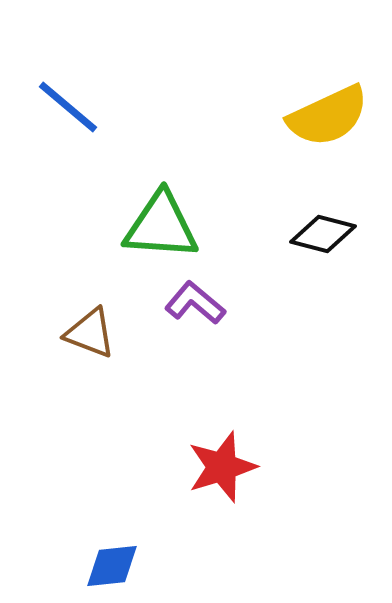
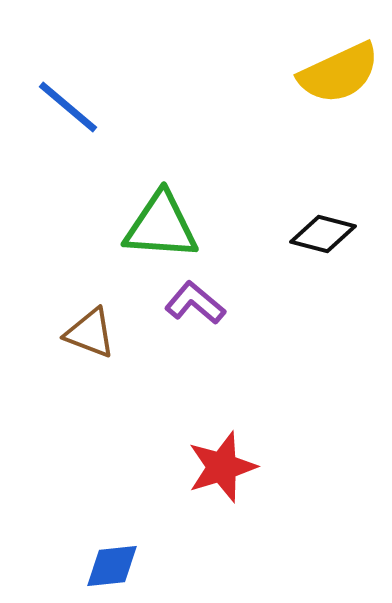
yellow semicircle: moved 11 px right, 43 px up
